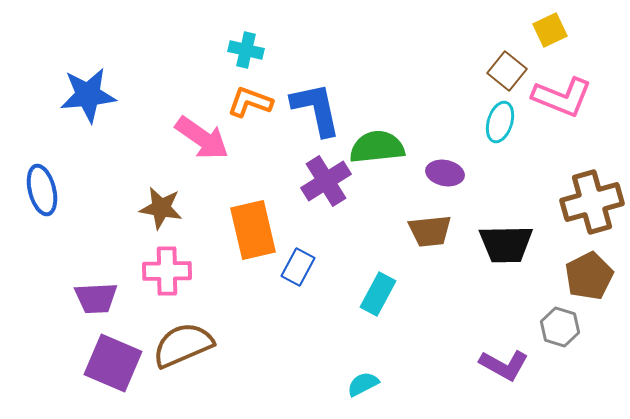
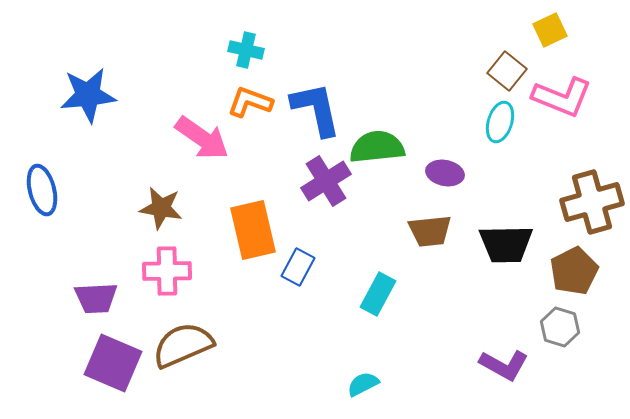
brown pentagon: moved 15 px left, 5 px up
